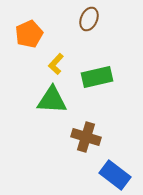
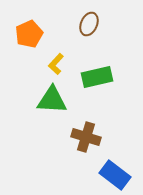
brown ellipse: moved 5 px down
